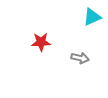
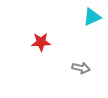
gray arrow: moved 1 px right, 10 px down
